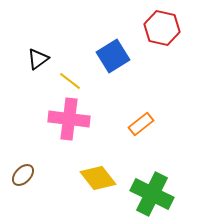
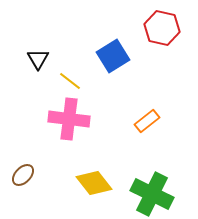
black triangle: rotated 25 degrees counterclockwise
orange rectangle: moved 6 px right, 3 px up
yellow diamond: moved 4 px left, 5 px down
